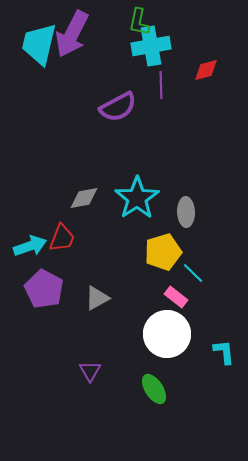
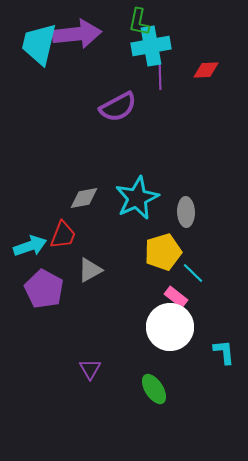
purple arrow: moved 5 px right; rotated 123 degrees counterclockwise
red diamond: rotated 12 degrees clockwise
purple line: moved 1 px left, 9 px up
cyan star: rotated 9 degrees clockwise
red trapezoid: moved 1 px right, 3 px up
gray triangle: moved 7 px left, 28 px up
white circle: moved 3 px right, 7 px up
purple triangle: moved 2 px up
